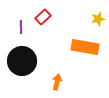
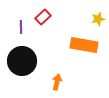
orange rectangle: moved 1 px left, 2 px up
